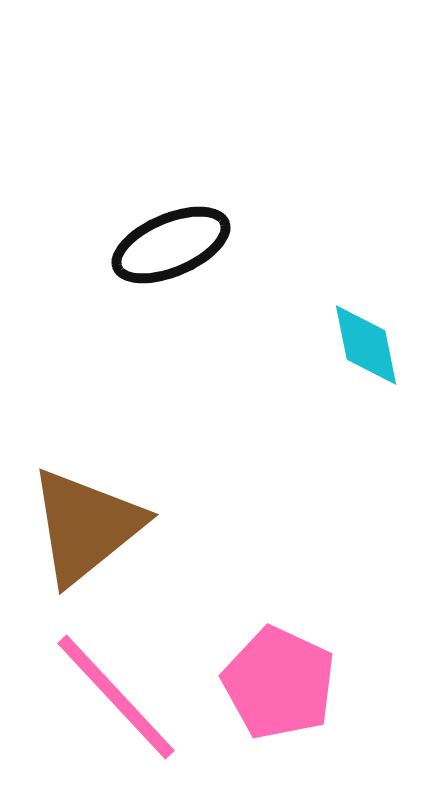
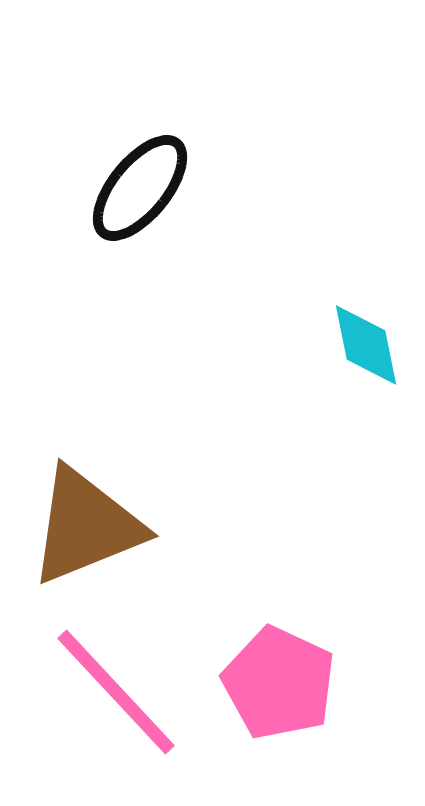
black ellipse: moved 31 px left, 57 px up; rotated 28 degrees counterclockwise
brown triangle: rotated 17 degrees clockwise
pink line: moved 5 px up
